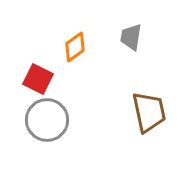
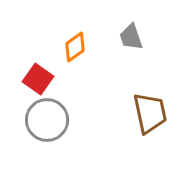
gray trapezoid: rotated 28 degrees counterclockwise
red square: rotated 8 degrees clockwise
brown trapezoid: moved 1 px right, 1 px down
